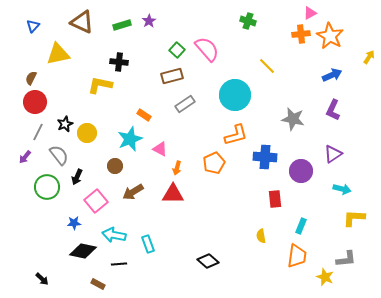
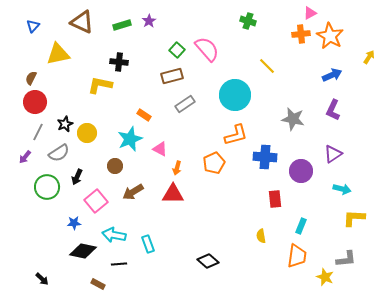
gray semicircle at (59, 155): moved 2 px up; rotated 95 degrees clockwise
